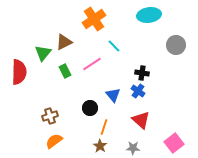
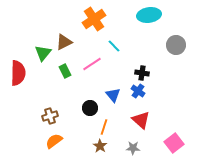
red semicircle: moved 1 px left, 1 px down
